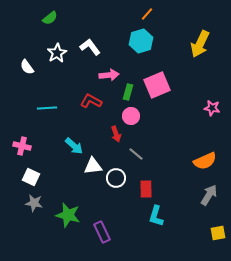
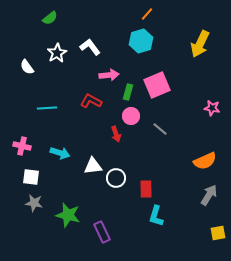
cyan arrow: moved 14 px left, 7 px down; rotated 24 degrees counterclockwise
gray line: moved 24 px right, 25 px up
white square: rotated 18 degrees counterclockwise
